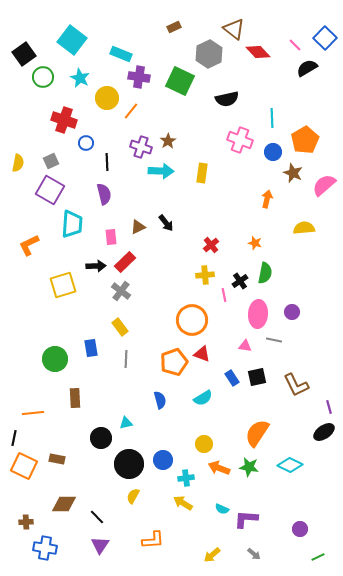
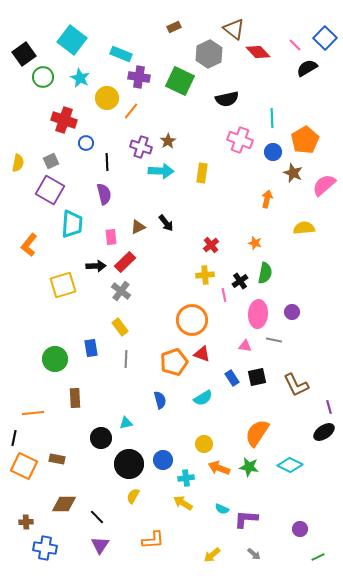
orange L-shape at (29, 245): rotated 25 degrees counterclockwise
